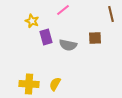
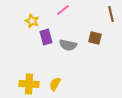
brown square: rotated 16 degrees clockwise
